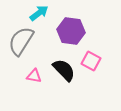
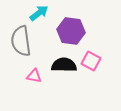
gray semicircle: rotated 40 degrees counterclockwise
black semicircle: moved 5 px up; rotated 45 degrees counterclockwise
